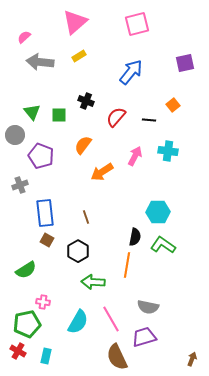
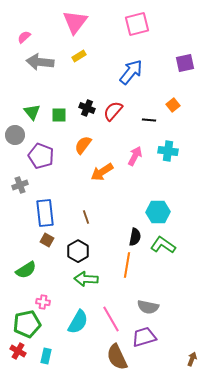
pink triangle: rotated 12 degrees counterclockwise
black cross: moved 1 px right, 7 px down
red semicircle: moved 3 px left, 6 px up
green arrow: moved 7 px left, 3 px up
